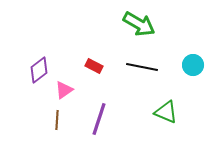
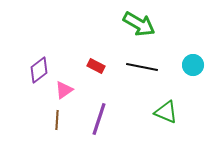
red rectangle: moved 2 px right
